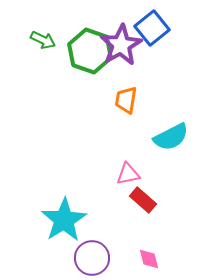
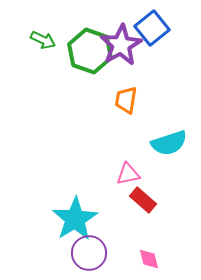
cyan semicircle: moved 2 px left, 6 px down; rotated 9 degrees clockwise
cyan star: moved 11 px right, 1 px up
purple circle: moved 3 px left, 5 px up
